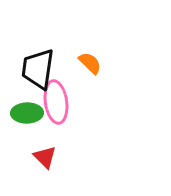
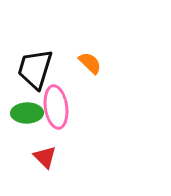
black trapezoid: moved 3 px left; rotated 9 degrees clockwise
pink ellipse: moved 5 px down
